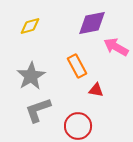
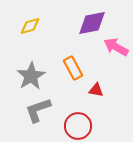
orange rectangle: moved 4 px left, 2 px down
